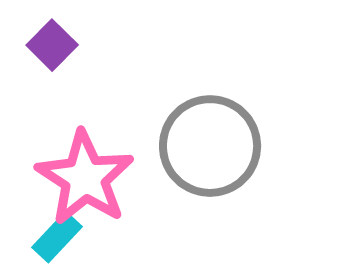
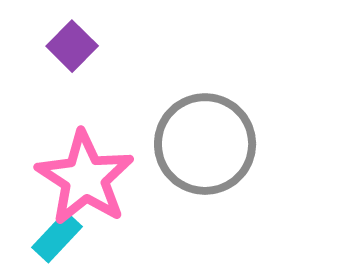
purple square: moved 20 px right, 1 px down
gray circle: moved 5 px left, 2 px up
